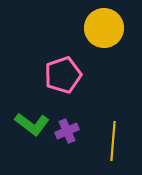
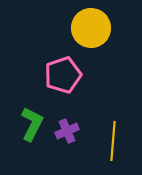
yellow circle: moved 13 px left
green L-shape: rotated 100 degrees counterclockwise
